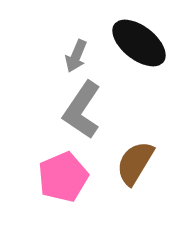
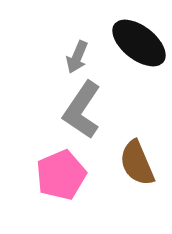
gray arrow: moved 1 px right, 1 px down
brown semicircle: moved 2 px right; rotated 54 degrees counterclockwise
pink pentagon: moved 2 px left, 2 px up
